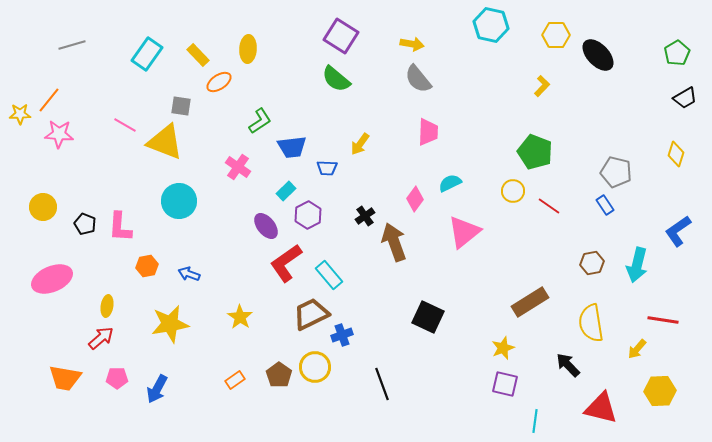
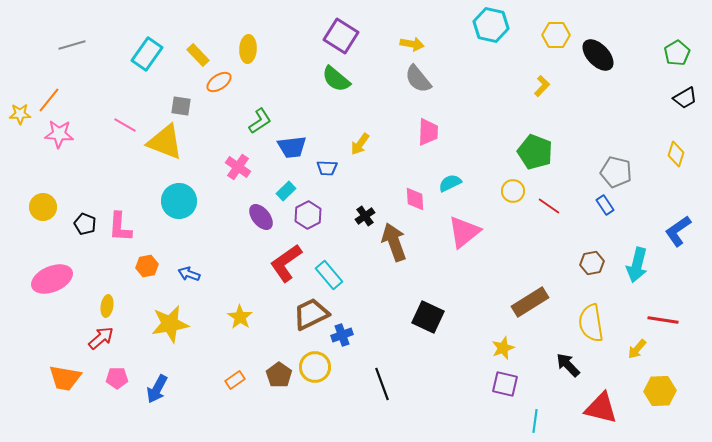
pink diamond at (415, 199): rotated 40 degrees counterclockwise
purple ellipse at (266, 226): moved 5 px left, 9 px up
